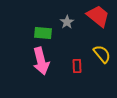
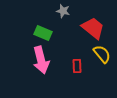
red trapezoid: moved 5 px left, 12 px down
gray star: moved 4 px left, 11 px up; rotated 24 degrees counterclockwise
green rectangle: rotated 18 degrees clockwise
pink arrow: moved 1 px up
